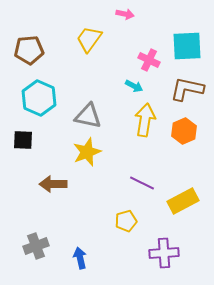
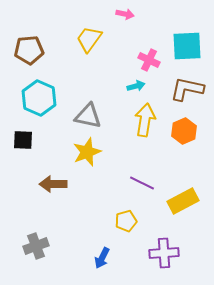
cyan arrow: moved 2 px right; rotated 42 degrees counterclockwise
blue arrow: moved 22 px right; rotated 140 degrees counterclockwise
